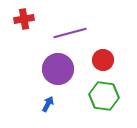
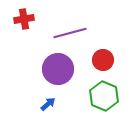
green hexagon: rotated 16 degrees clockwise
blue arrow: rotated 21 degrees clockwise
